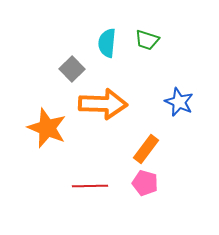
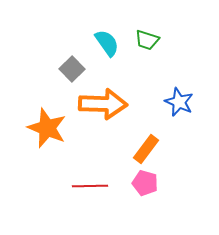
cyan semicircle: rotated 140 degrees clockwise
